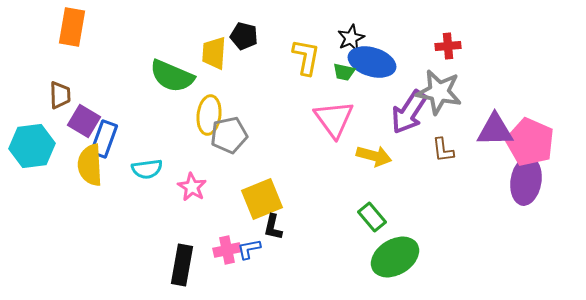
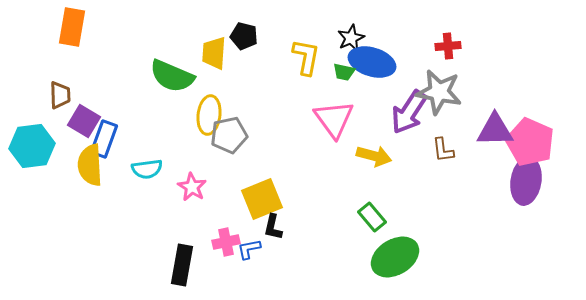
pink cross: moved 1 px left, 8 px up
